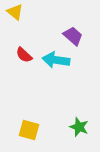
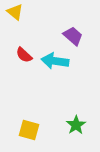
cyan arrow: moved 1 px left, 1 px down
green star: moved 3 px left, 2 px up; rotated 18 degrees clockwise
